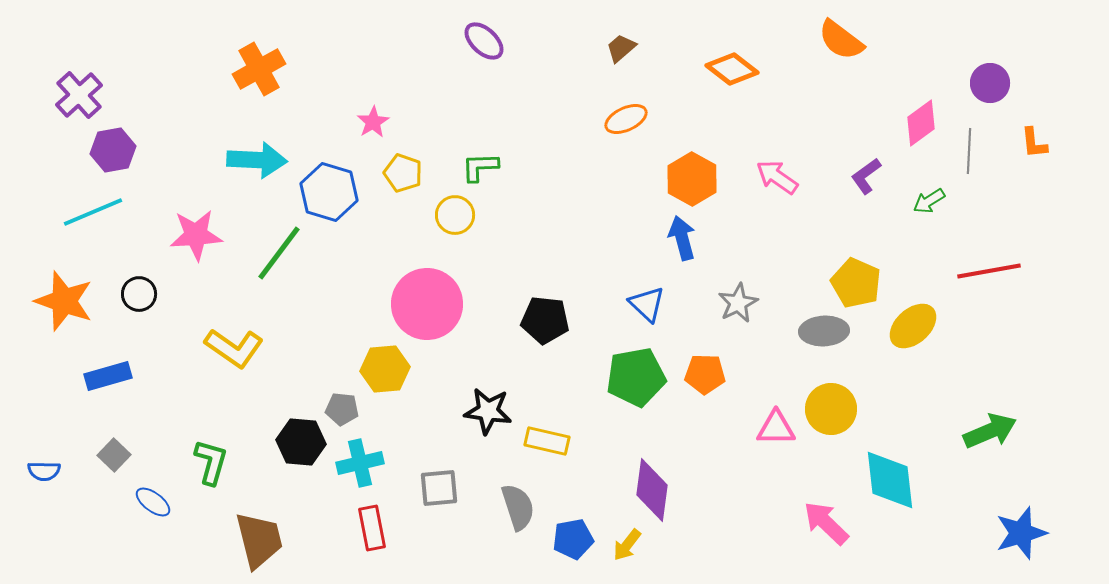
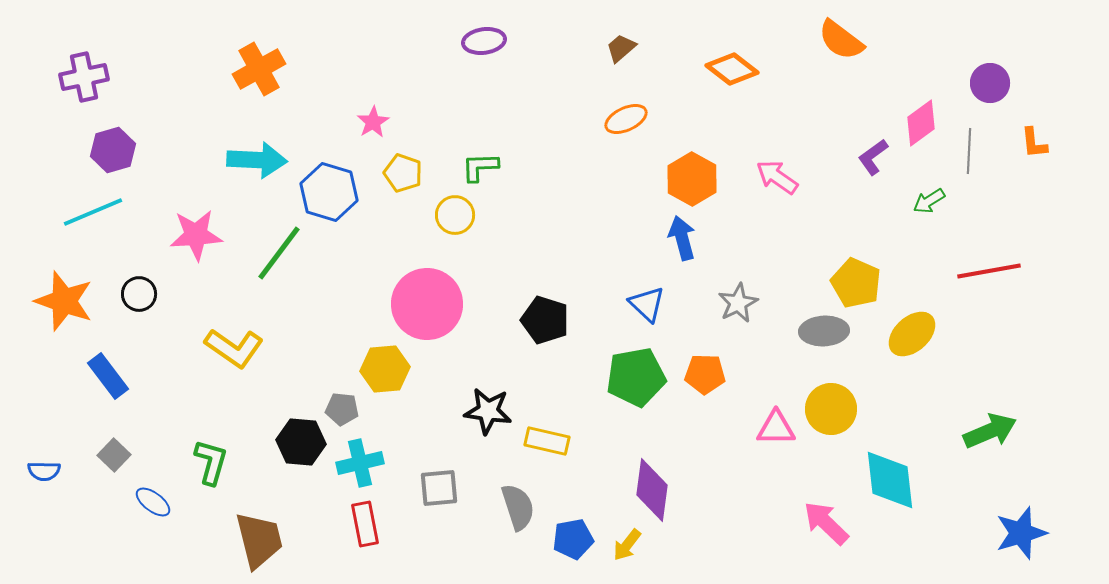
purple ellipse at (484, 41): rotated 51 degrees counterclockwise
purple cross at (79, 95): moved 5 px right, 18 px up; rotated 30 degrees clockwise
purple hexagon at (113, 150): rotated 6 degrees counterclockwise
purple L-shape at (866, 176): moved 7 px right, 19 px up
black pentagon at (545, 320): rotated 12 degrees clockwise
yellow ellipse at (913, 326): moved 1 px left, 8 px down
blue rectangle at (108, 376): rotated 69 degrees clockwise
red rectangle at (372, 528): moved 7 px left, 4 px up
